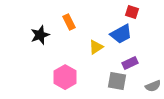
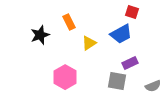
yellow triangle: moved 7 px left, 4 px up
